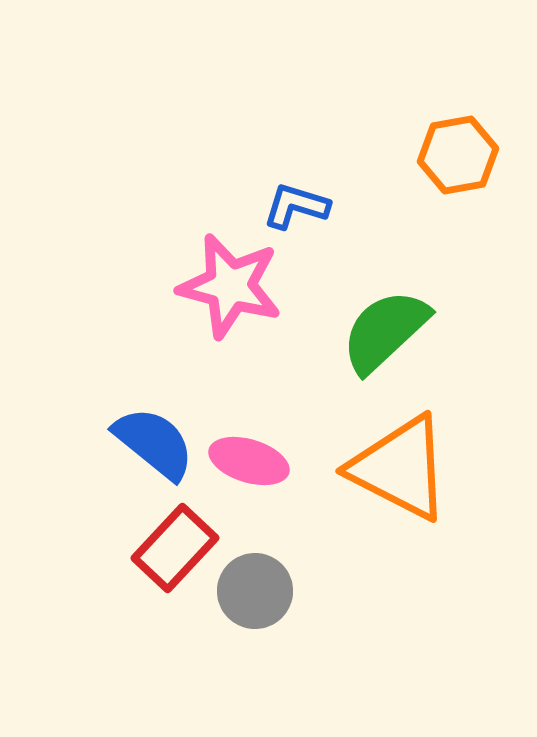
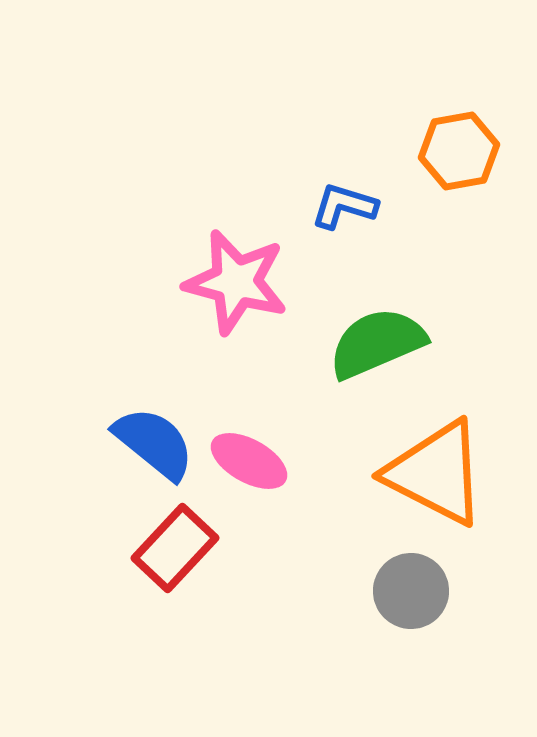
orange hexagon: moved 1 px right, 4 px up
blue L-shape: moved 48 px right
pink star: moved 6 px right, 4 px up
green semicircle: moved 8 px left, 12 px down; rotated 20 degrees clockwise
pink ellipse: rotated 12 degrees clockwise
orange triangle: moved 36 px right, 5 px down
gray circle: moved 156 px right
